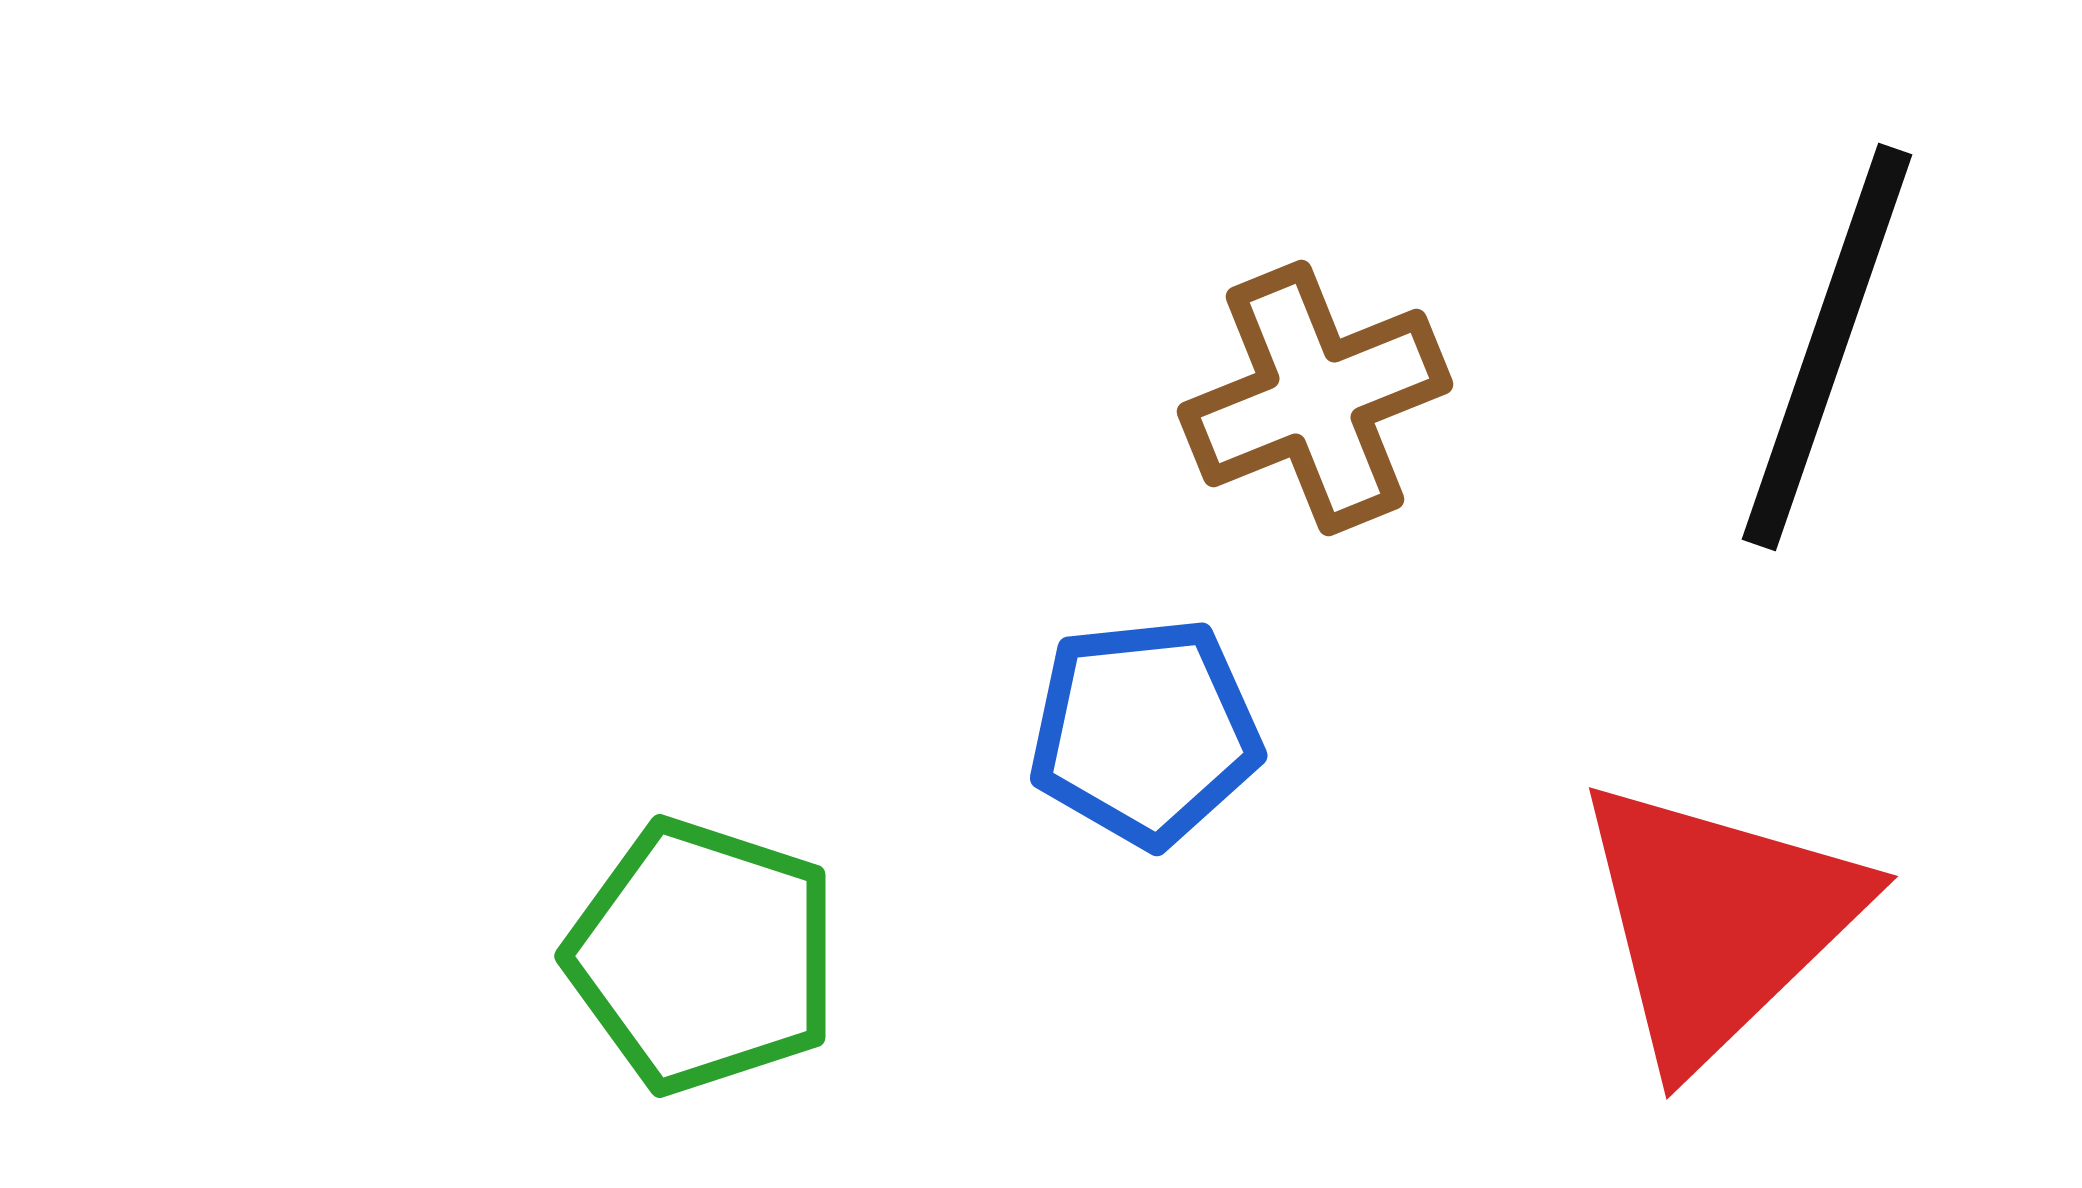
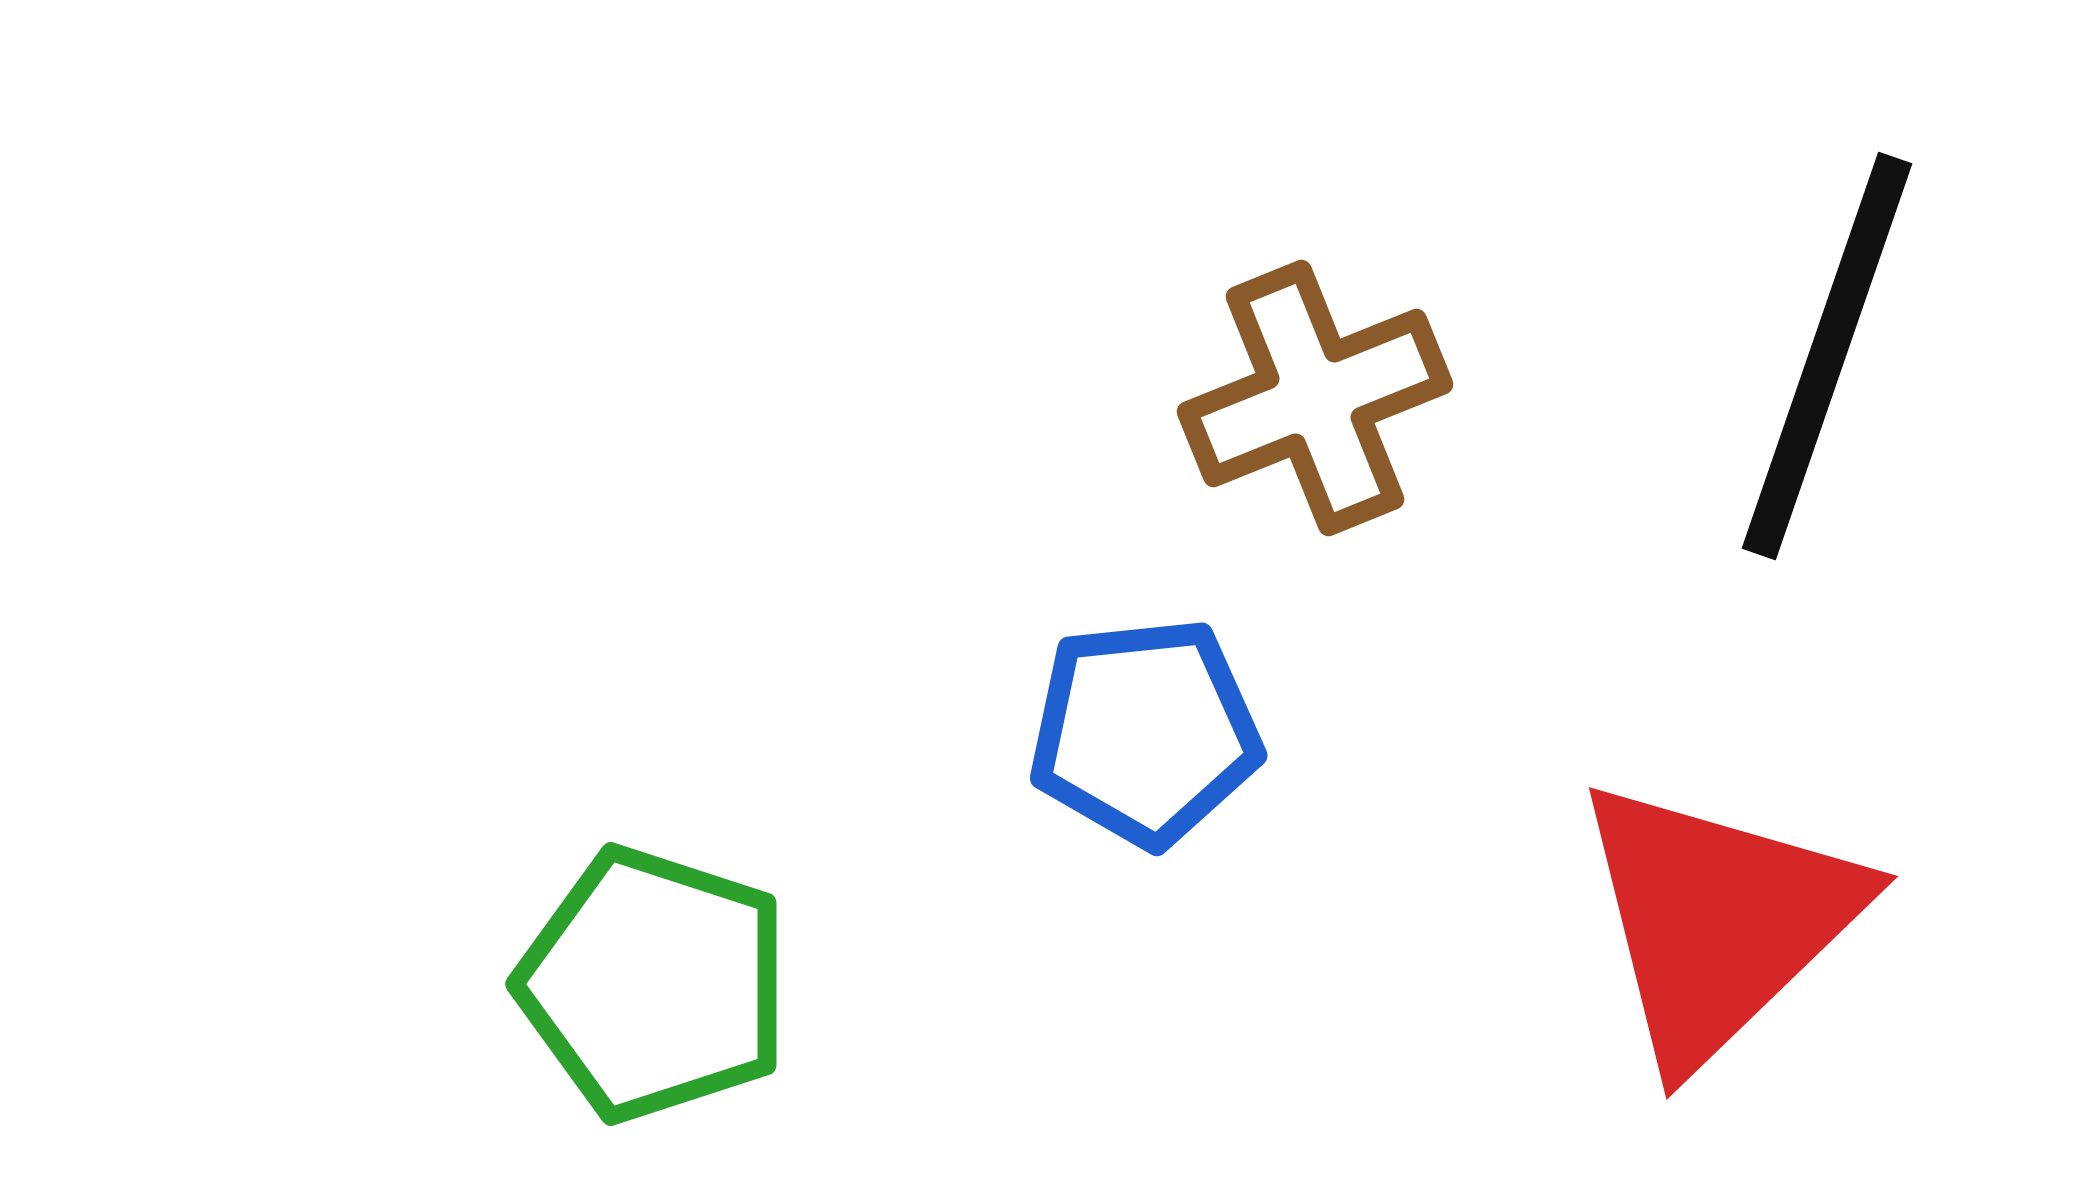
black line: moved 9 px down
green pentagon: moved 49 px left, 28 px down
